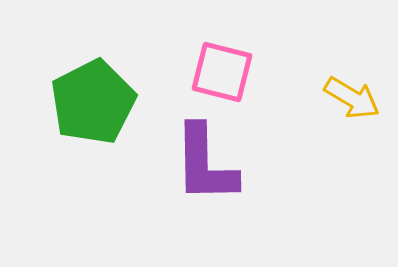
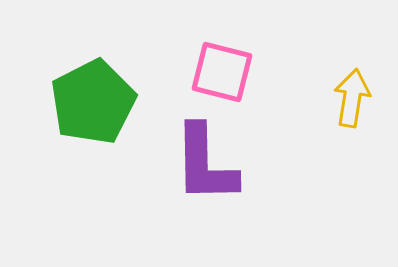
yellow arrow: rotated 112 degrees counterclockwise
